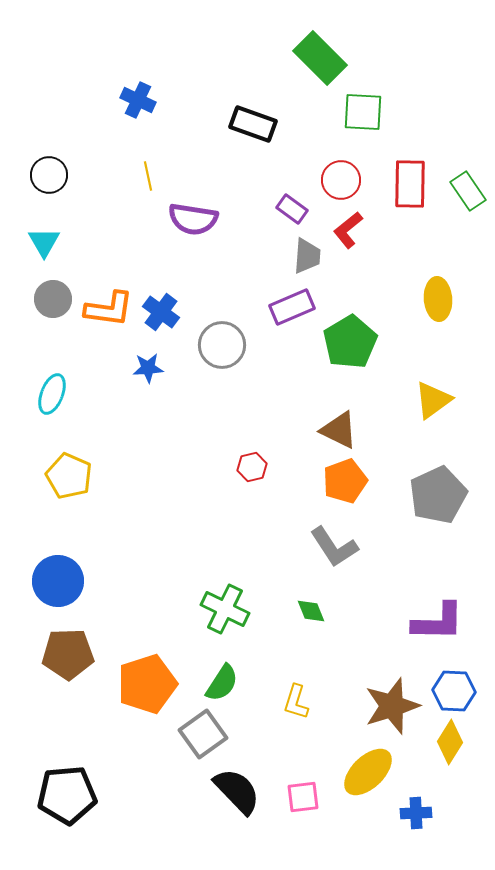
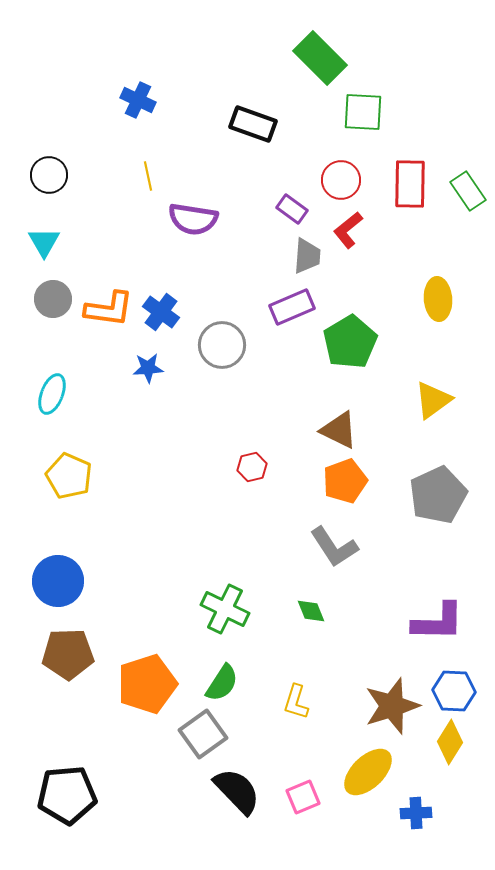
pink square at (303, 797): rotated 16 degrees counterclockwise
